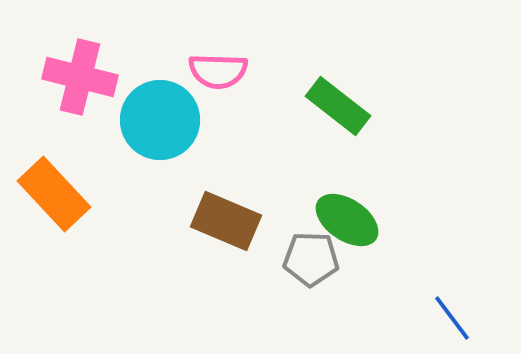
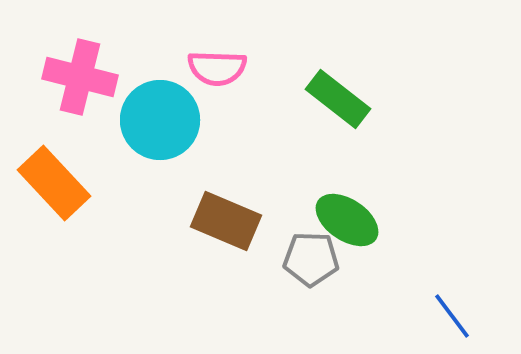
pink semicircle: moved 1 px left, 3 px up
green rectangle: moved 7 px up
orange rectangle: moved 11 px up
blue line: moved 2 px up
